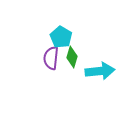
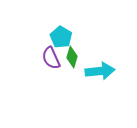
purple semicircle: rotated 30 degrees counterclockwise
